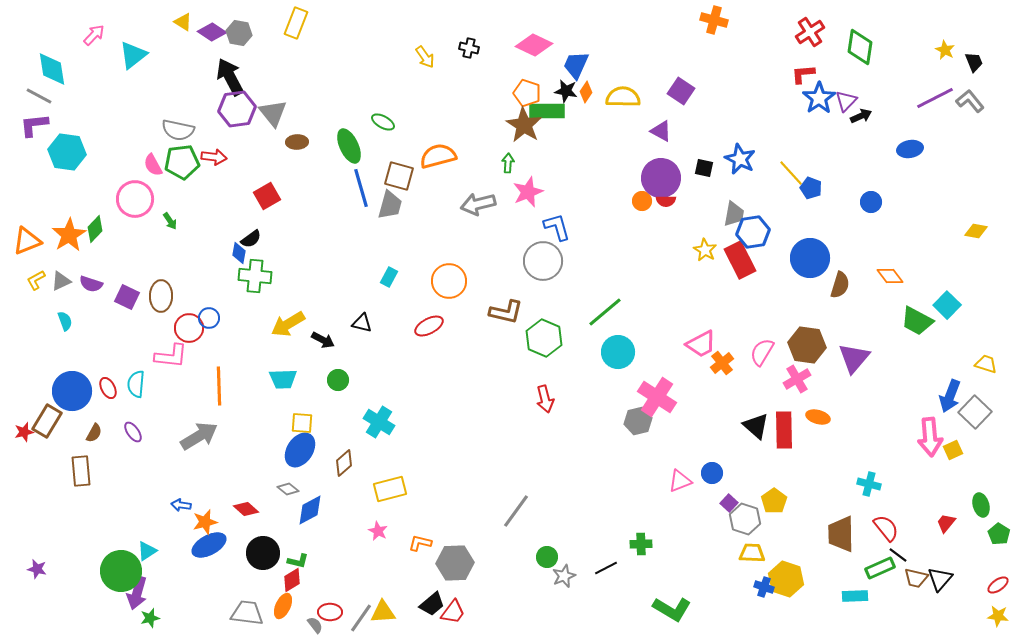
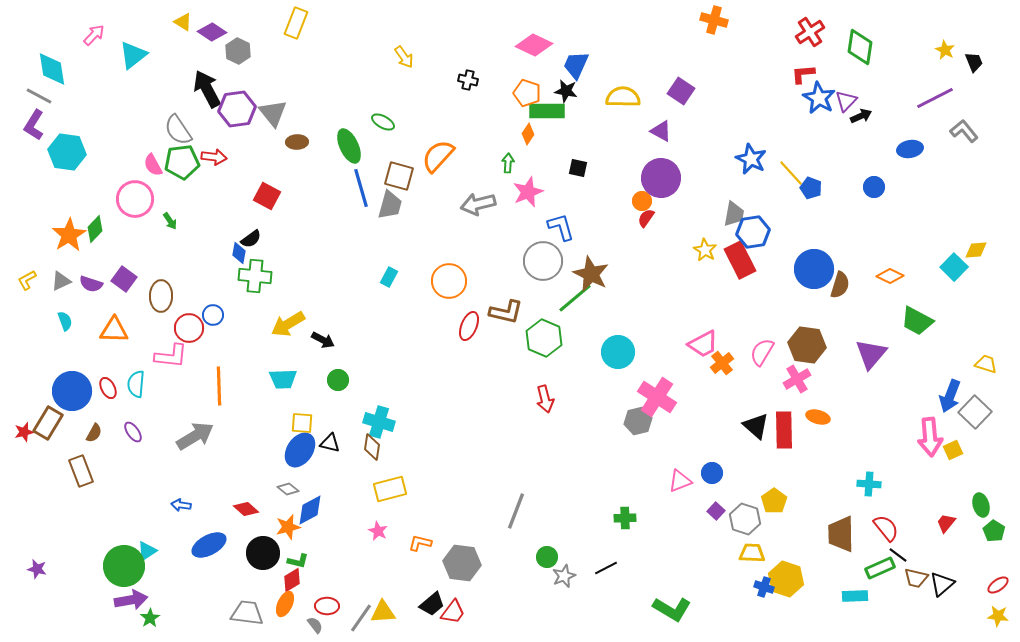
gray hexagon at (239, 33): moved 1 px left, 18 px down; rotated 15 degrees clockwise
black cross at (469, 48): moved 1 px left, 32 px down
yellow arrow at (425, 57): moved 21 px left
black arrow at (230, 77): moved 23 px left, 12 px down
orange diamond at (586, 92): moved 58 px left, 42 px down
blue star at (819, 98): rotated 8 degrees counterclockwise
gray L-shape at (970, 101): moved 6 px left, 30 px down
purple L-shape at (34, 125): rotated 52 degrees counterclockwise
brown star at (524, 125): moved 67 px right, 149 px down; rotated 6 degrees counterclockwise
gray semicircle at (178, 130): rotated 44 degrees clockwise
orange semicircle at (438, 156): rotated 33 degrees counterclockwise
blue star at (740, 159): moved 11 px right
black square at (704, 168): moved 126 px left
red square at (267, 196): rotated 32 degrees counterclockwise
red semicircle at (666, 201): moved 20 px left, 17 px down; rotated 126 degrees clockwise
blue circle at (871, 202): moved 3 px right, 15 px up
blue L-shape at (557, 227): moved 4 px right
yellow diamond at (976, 231): moved 19 px down; rotated 15 degrees counterclockwise
orange triangle at (27, 241): moved 87 px right, 89 px down; rotated 24 degrees clockwise
blue circle at (810, 258): moved 4 px right, 11 px down
orange diamond at (890, 276): rotated 28 degrees counterclockwise
yellow L-shape at (36, 280): moved 9 px left
purple square at (127, 297): moved 3 px left, 18 px up; rotated 10 degrees clockwise
cyan square at (947, 305): moved 7 px right, 38 px up
green line at (605, 312): moved 30 px left, 14 px up
blue circle at (209, 318): moved 4 px right, 3 px up
black triangle at (362, 323): moved 32 px left, 120 px down
red ellipse at (429, 326): moved 40 px right; rotated 40 degrees counterclockwise
pink trapezoid at (701, 344): moved 2 px right
purple triangle at (854, 358): moved 17 px right, 4 px up
brown rectangle at (47, 421): moved 1 px right, 2 px down
cyan cross at (379, 422): rotated 16 degrees counterclockwise
gray arrow at (199, 436): moved 4 px left
brown diamond at (344, 463): moved 28 px right, 16 px up; rotated 40 degrees counterclockwise
brown rectangle at (81, 471): rotated 16 degrees counterclockwise
cyan cross at (869, 484): rotated 10 degrees counterclockwise
purple square at (729, 503): moved 13 px left, 8 px down
gray line at (516, 511): rotated 15 degrees counterclockwise
orange star at (205, 522): moved 83 px right, 5 px down
green pentagon at (999, 534): moved 5 px left, 3 px up
green cross at (641, 544): moved 16 px left, 26 px up
gray hexagon at (455, 563): moved 7 px right; rotated 9 degrees clockwise
green circle at (121, 571): moved 3 px right, 5 px up
black triangle at (940, 579): moved 2 px right, 5 px down; rotated 8 degrees clockwise
purple arrow at (137, 593): moved 6 px left, 7 px down; rotated 116 degrees counterclockwise
orange ellipse at (283, 606): moved 2 px right, 2 px up
red ellipse at (330, 612): moved 3 px left, 6 px up
green star at (150, 618): rotated 18 degrees counterclockwise
